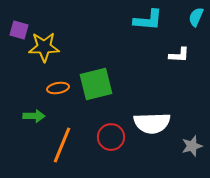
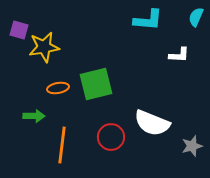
yellow star: rotated 8 degrees counterclockwise
white semicircle: rotated 24 degrees clockwise
orange line: rotated 15 degrees counterclockwise
